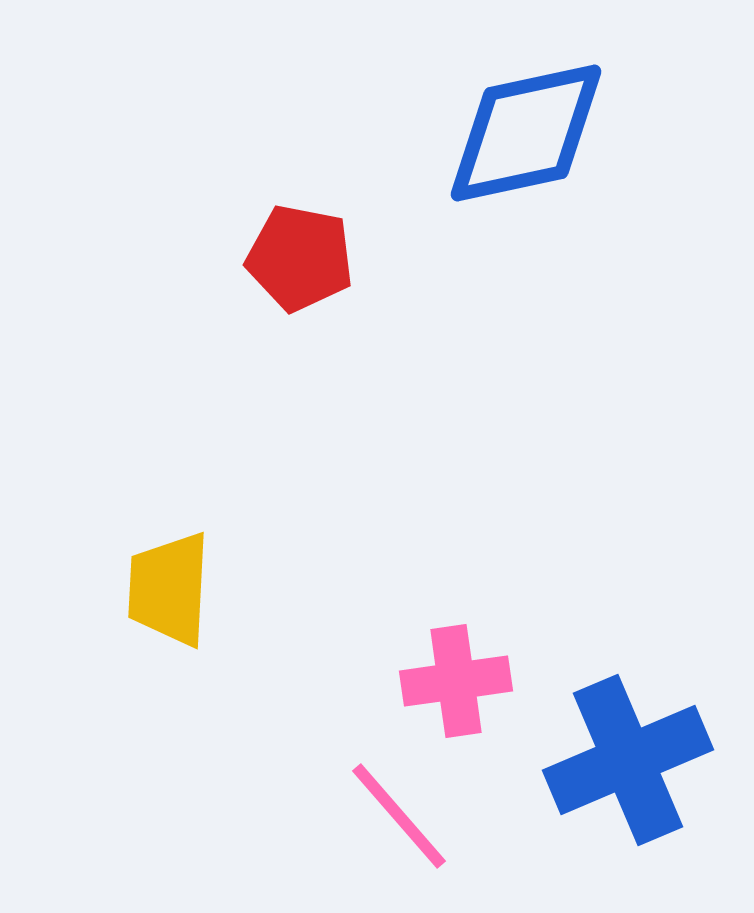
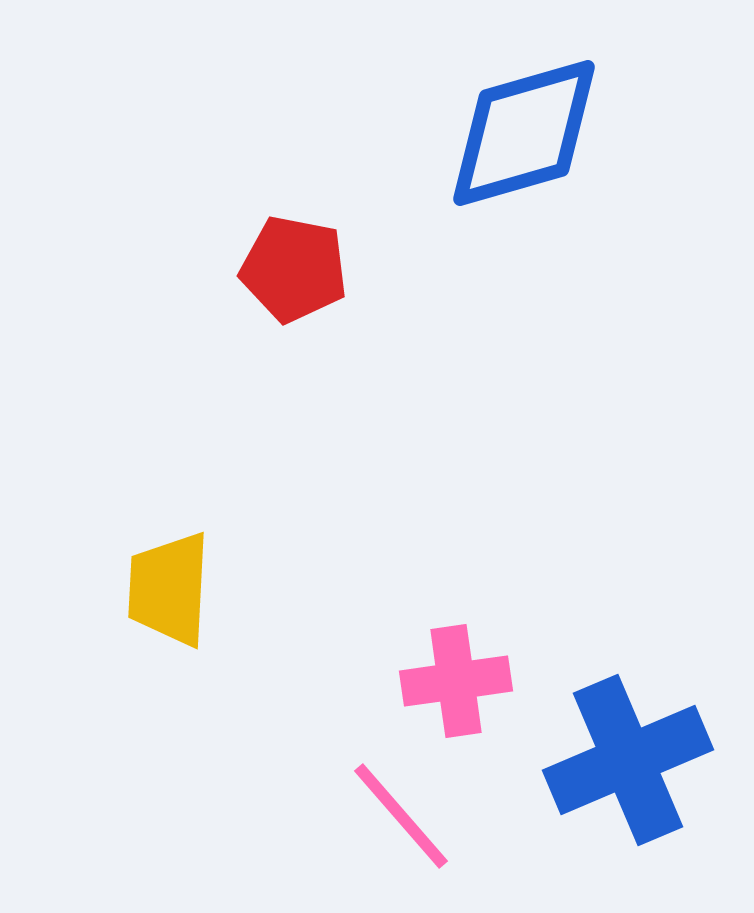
blue diamond: moved 2 px left; rotated 4 degrees counterclockwise
red pentagon: moved 6 px left, 11 px down
pink line: moved 2 px right
